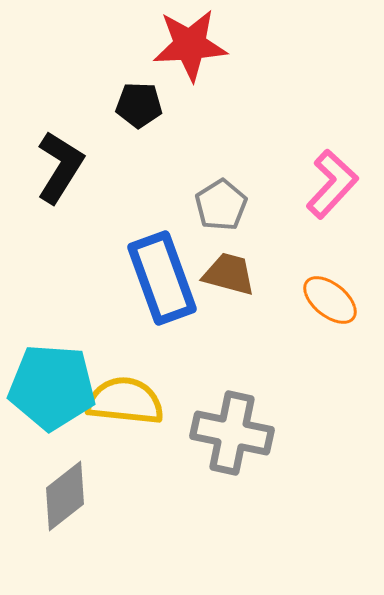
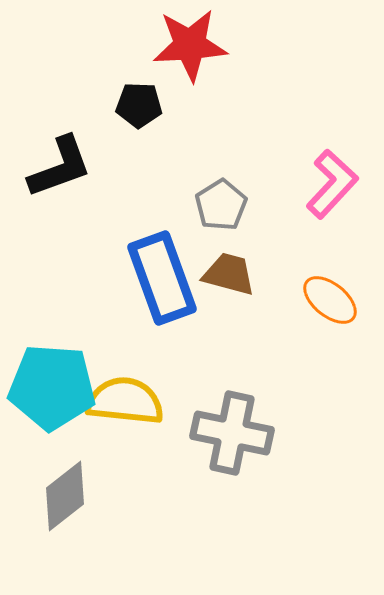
black L-shape: rotated 38 degrees clockwise
